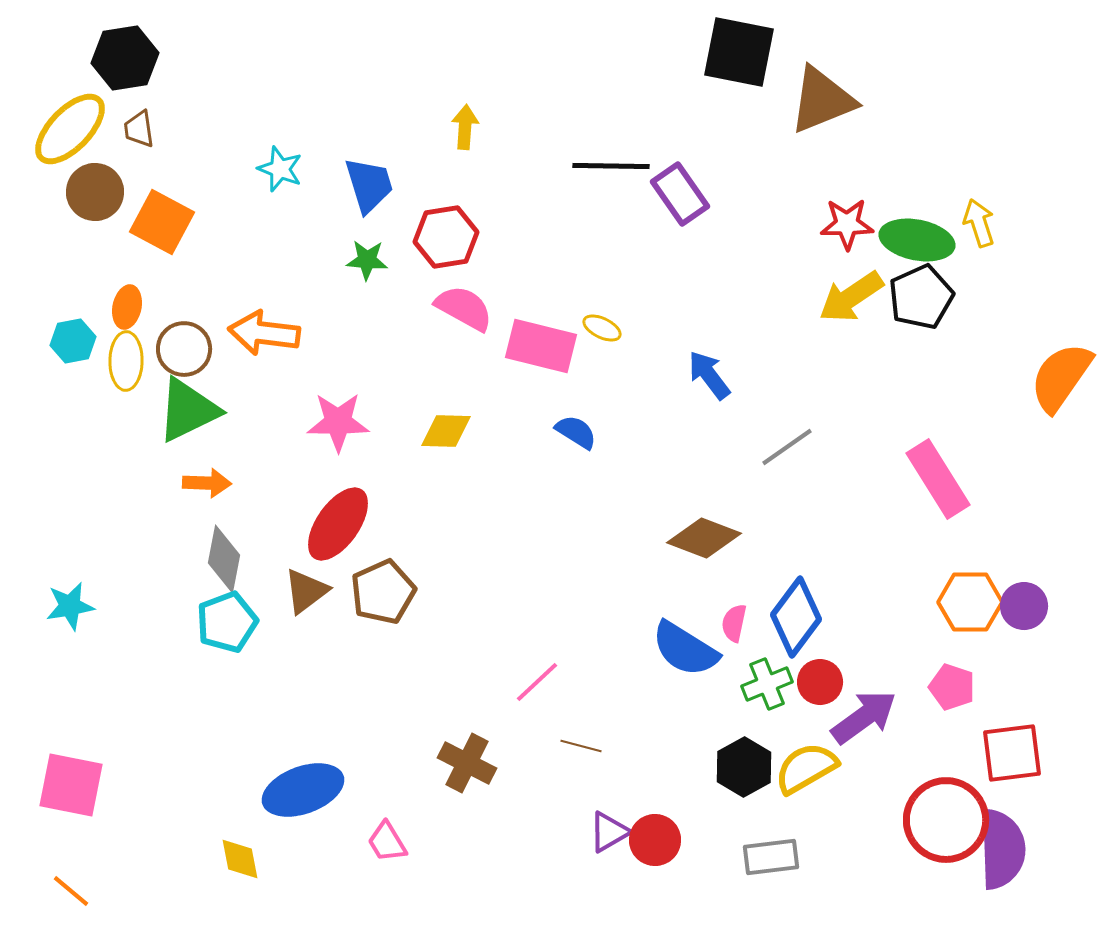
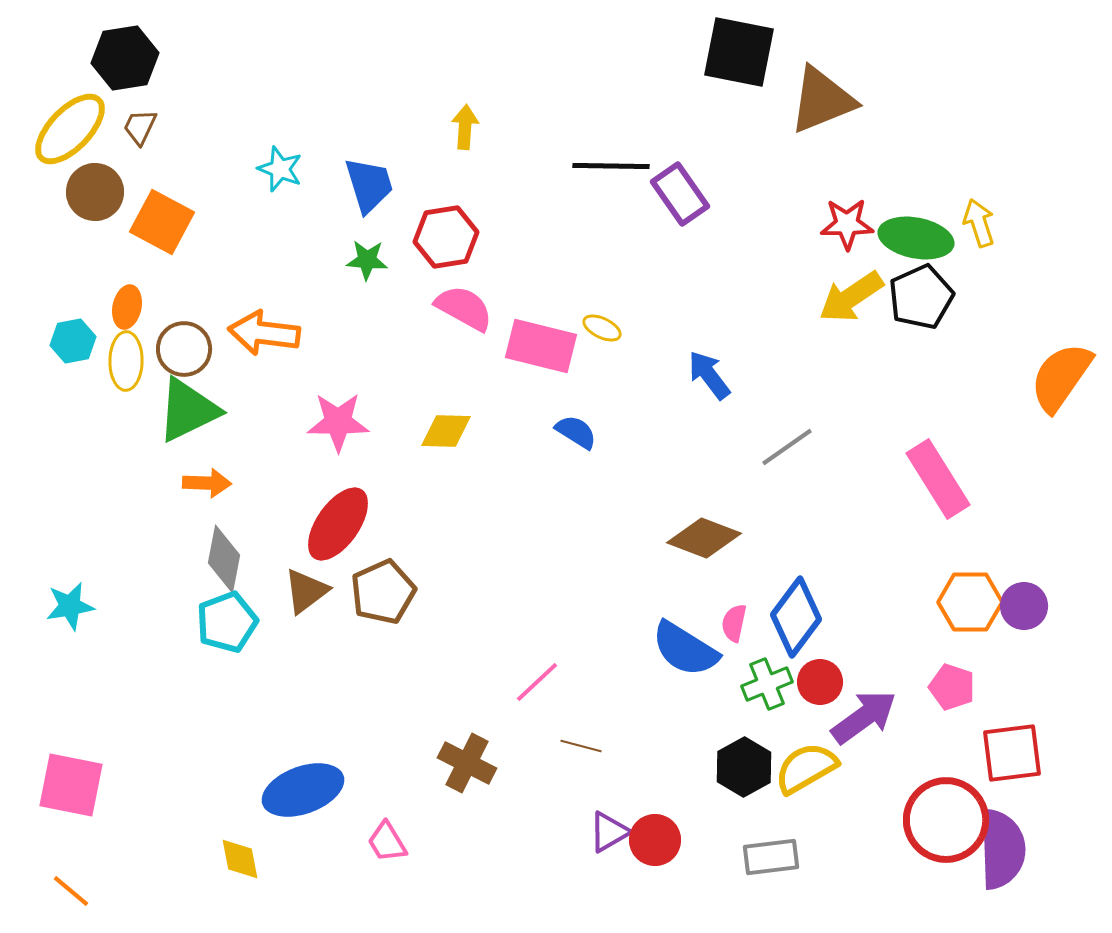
brown trapezoid at (139, 129): moved 1 px right, 2 px up; rotated 33 degrees clockwise
green ellipse at (917, 240): moved 1 px left, 2 px up
